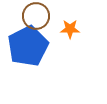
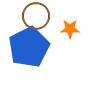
blue pentagon: moved 1 px right, 1 px down
